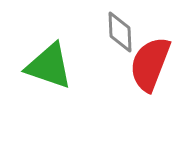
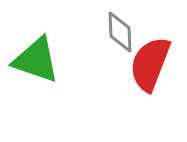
green triangle: moved 13 px left, 6 px up
